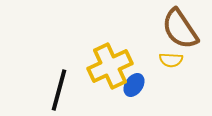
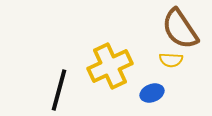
blue ellipse: moved 18 px right, 8 px down; rotated 35 degrees clockwise
